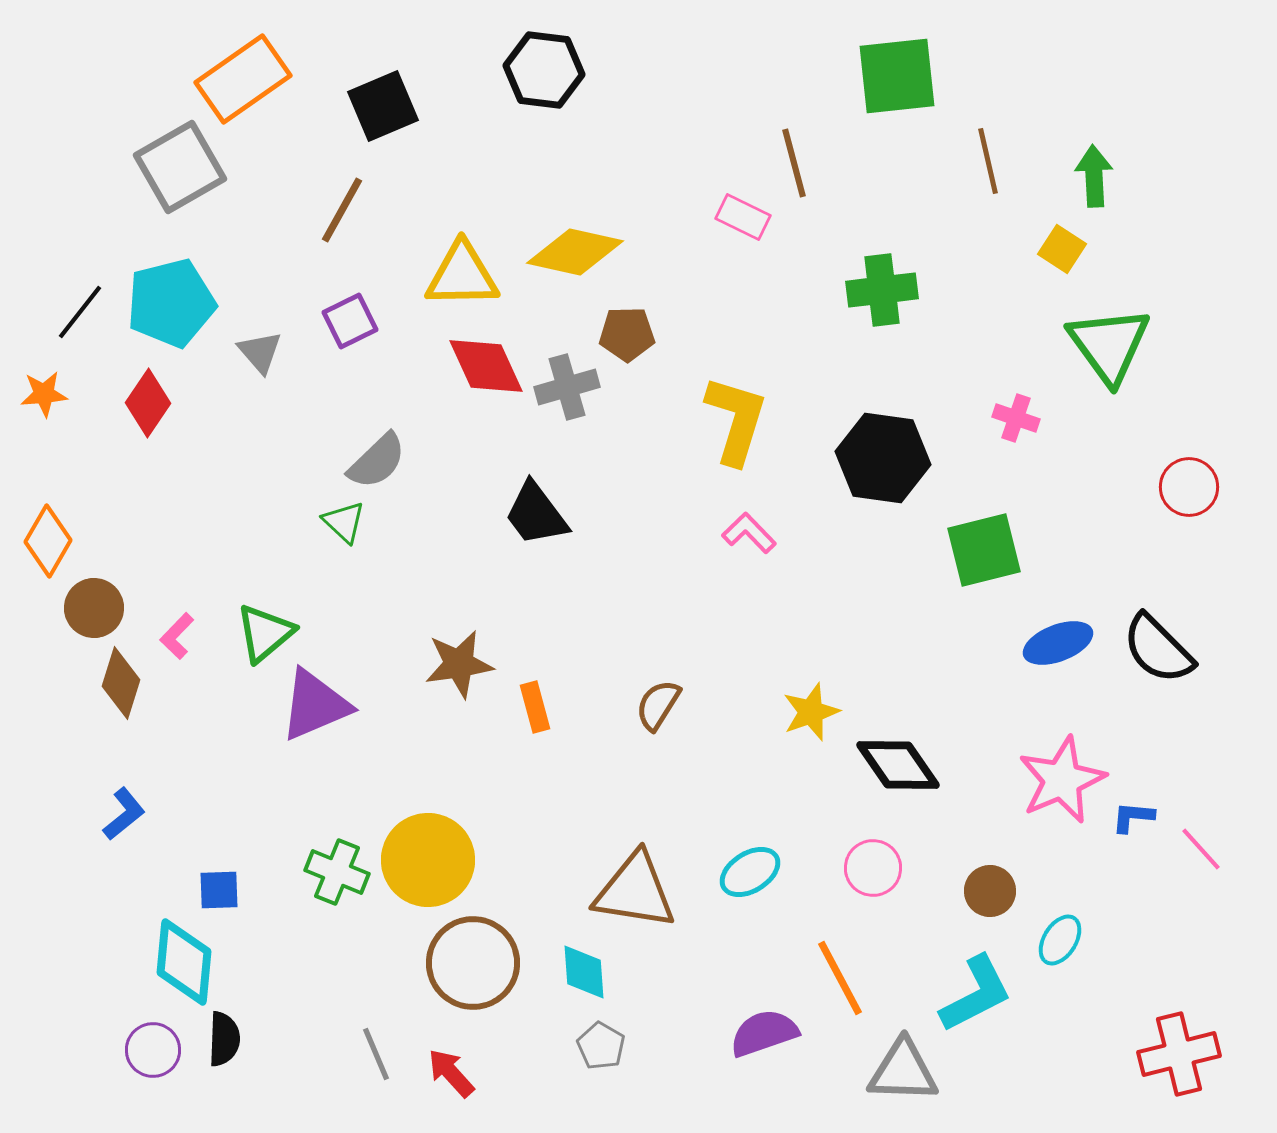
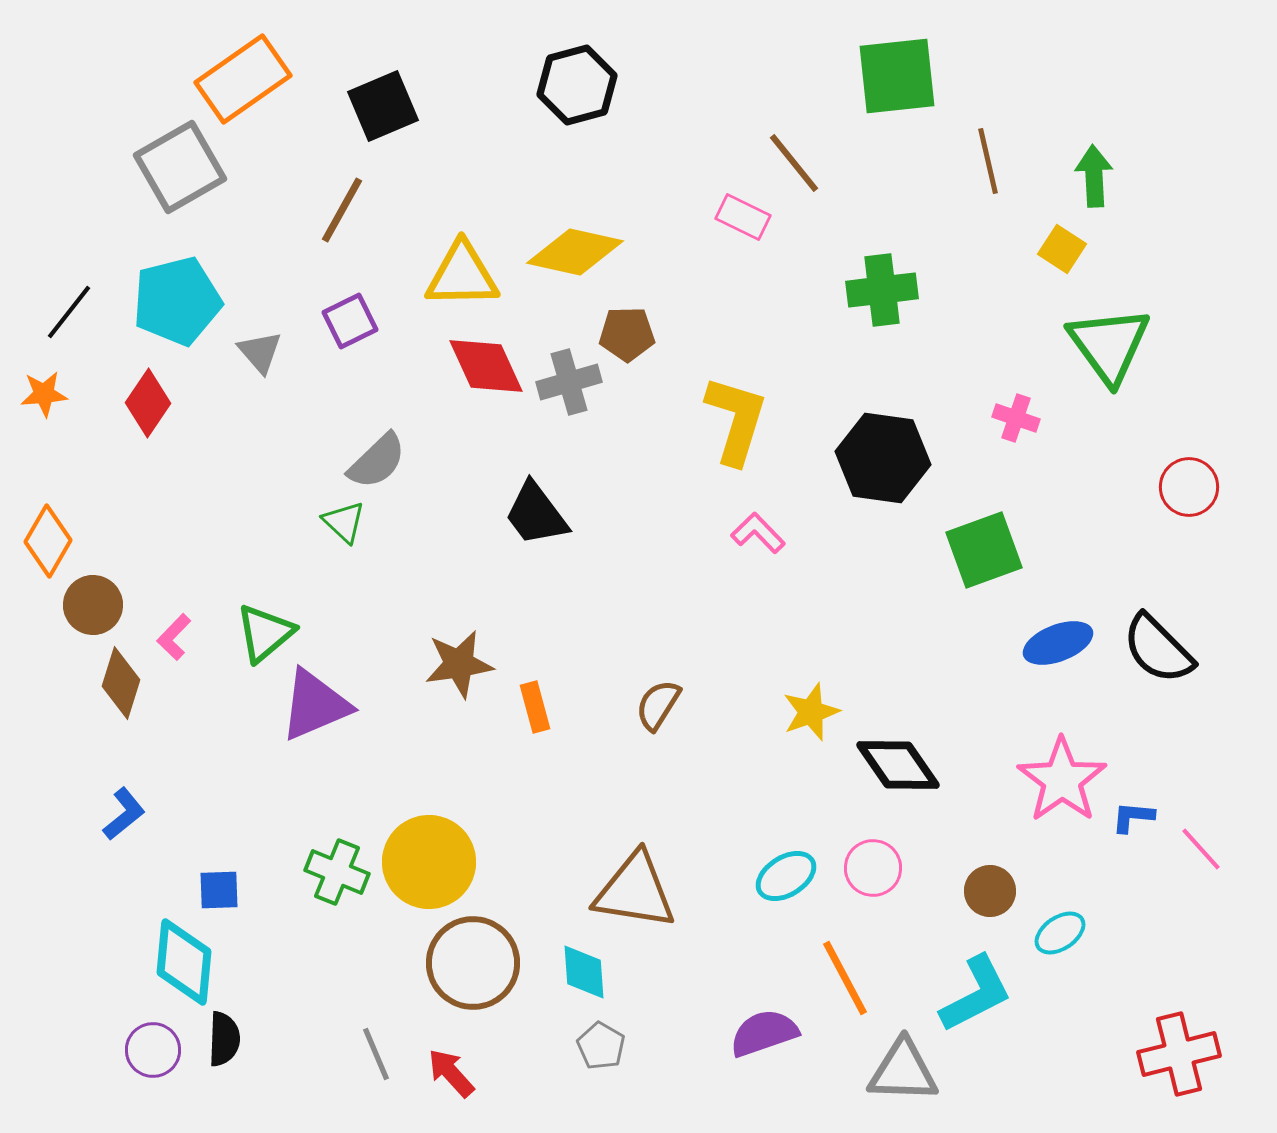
black hexagon at (544, 70): moved 33 px right, 15 px down; rotated 22 degrees counterclockwise
brown line at (794, 163): rotated 24 degrees counterclockwise
cyan pentagon at (171, 303): moved 6 px right, 2 px up
black line at (80, 312): moved 11 px left
gray cross at (567, 387): moved 2 px right, 5 px up
pink L-shape at (749, 533): moved 9 px right
green square at (984, 550): rotated 6 degrees counterclockwise
brown circle at (94, 608): moved 1 px left, 3 px up
pink L-shape at (177, 636): moved 3 px left, 1 px down
pink star at (1062, 780): rotated 12 degrees counterclockwise
yellow circle at (428, 860): moved 1 px right, 2 px down
cyan ellipse at (750, 872): moved 36 px right, 4 px down
cyan ellipse at (1060, 940): moved 7 px up; rotated 24 degrees clockwise
orange line at (840, 978): moved 5 px right
